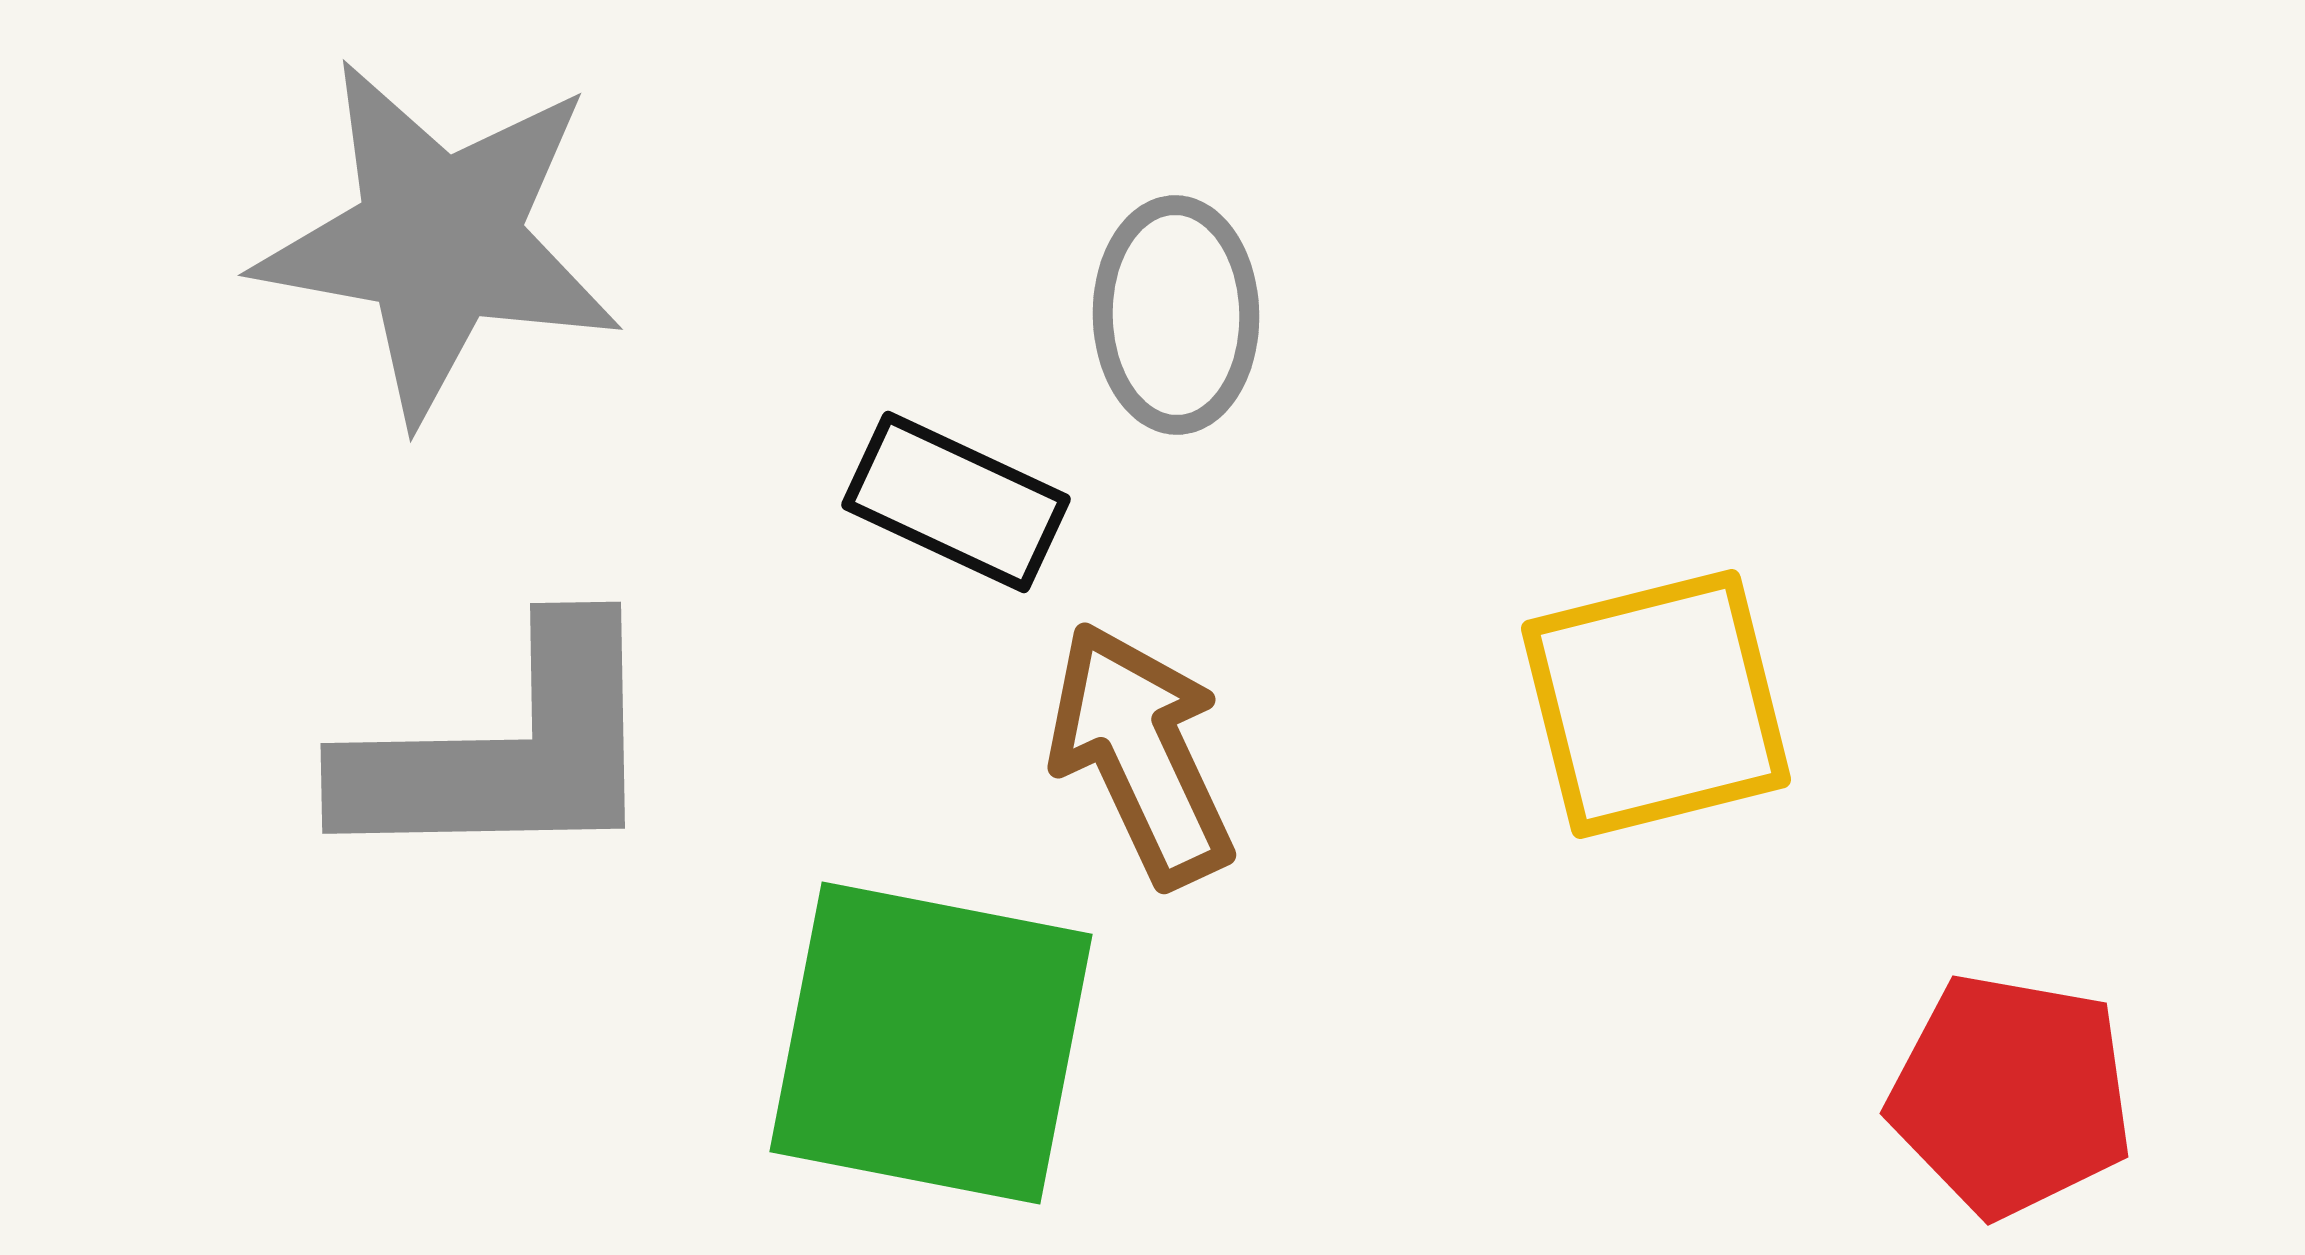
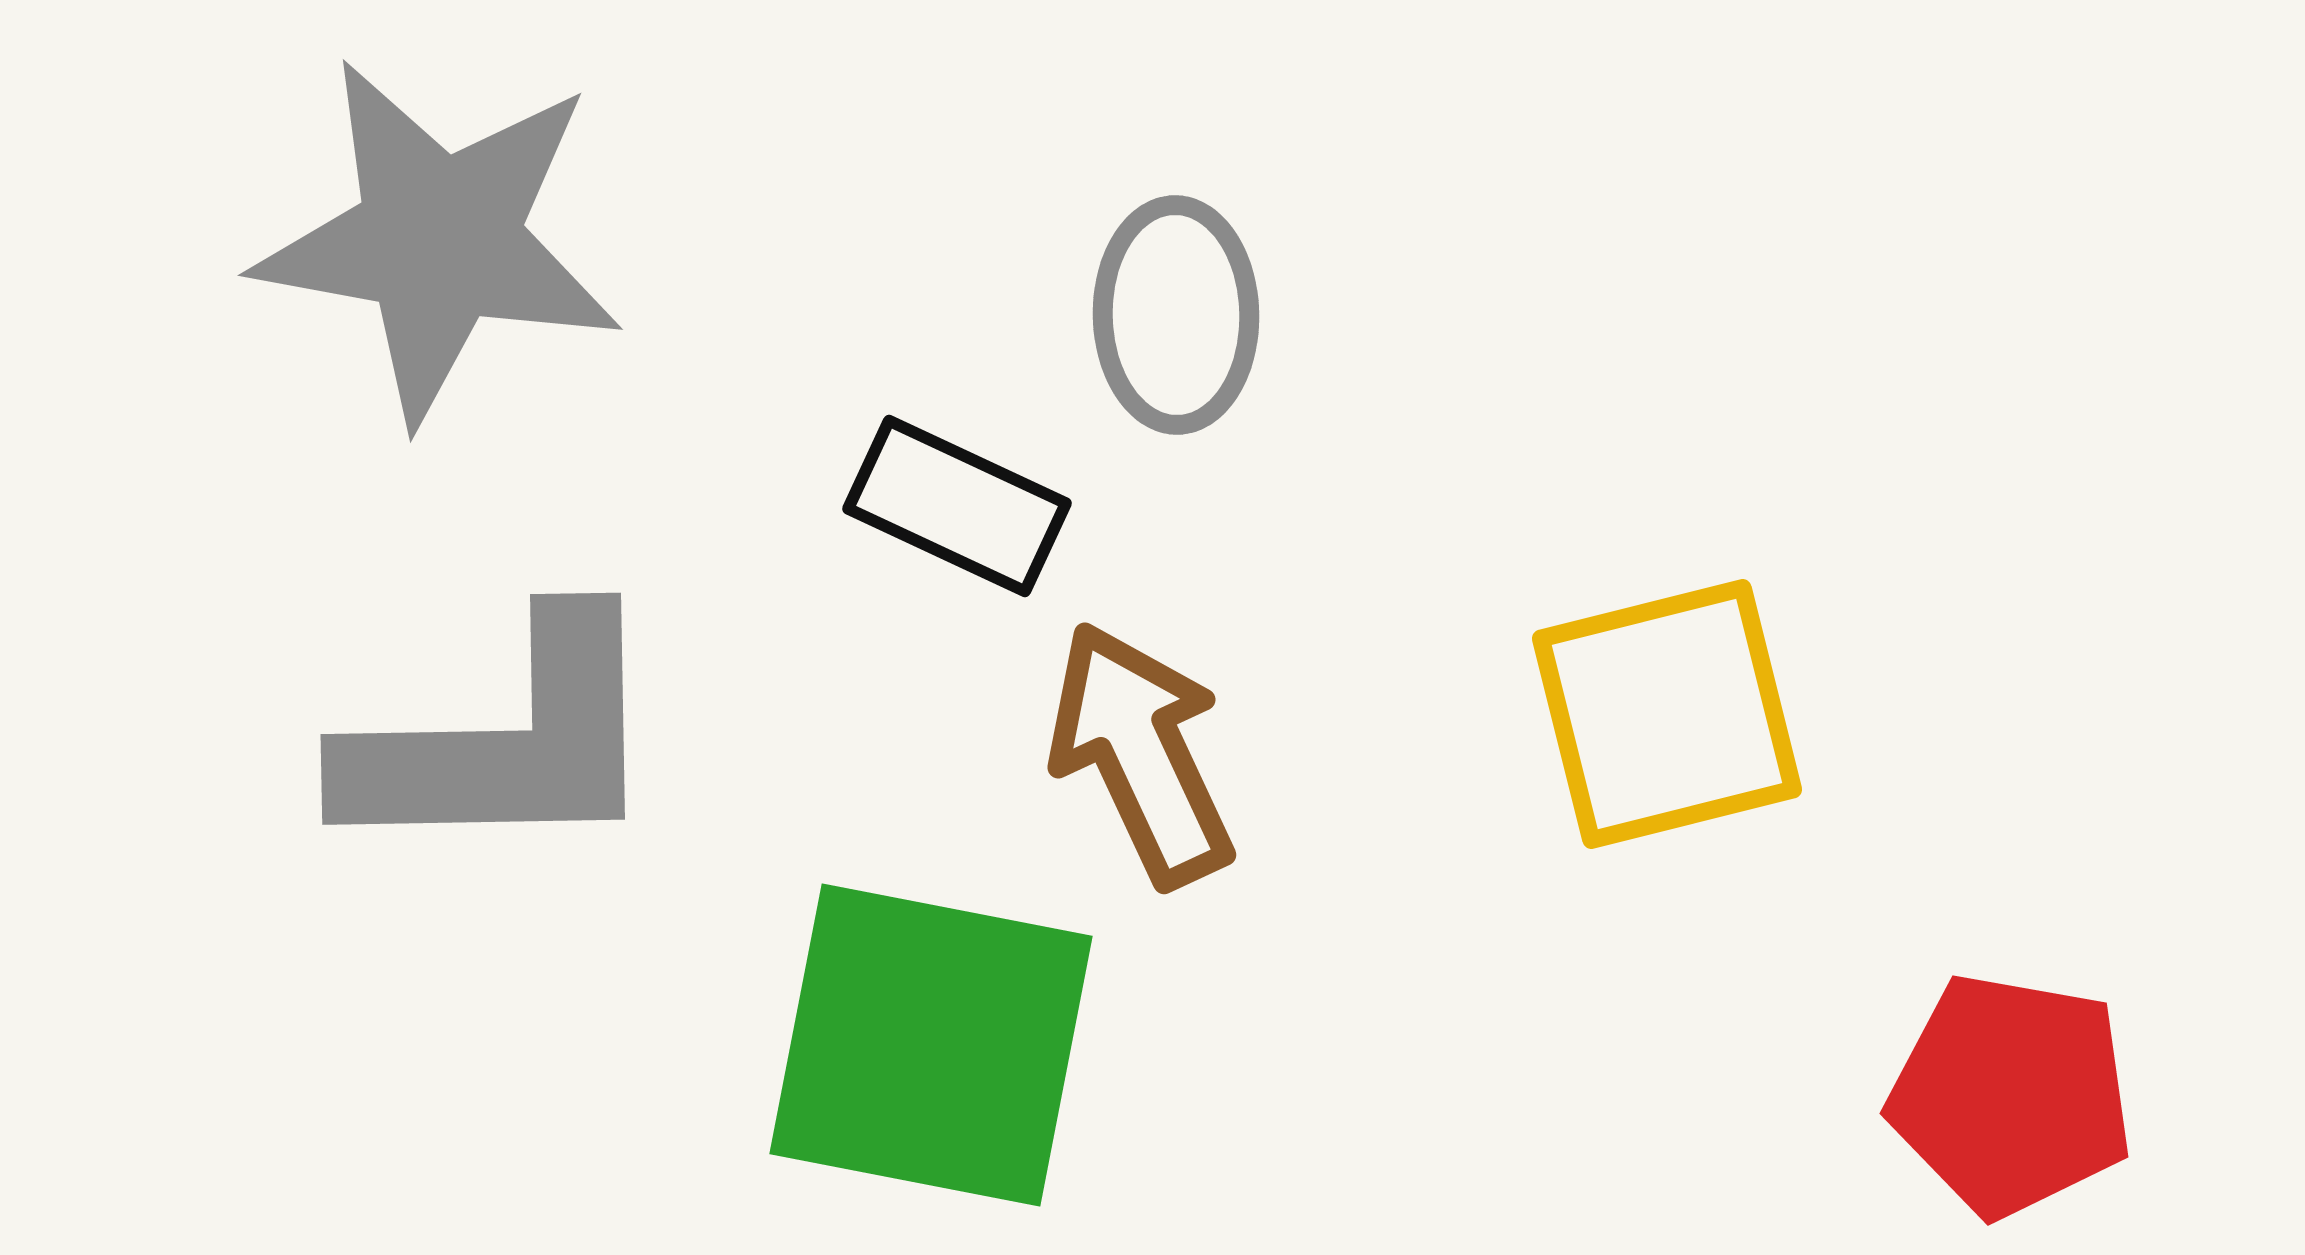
black rectangle: moved 1 px right, 4 px down
yellow square: moved 11 px right, 10 px down
gray L-shape: moved 9 px up
green square: moved 2 px down
